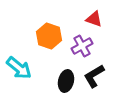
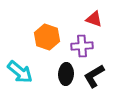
orange hexagon: moved 2 px left, 1 px down
purple cross: rotated 25 degrees clockwise
cyan arrow: moved 1 px right, 4 px down
black ellipse: moved 7 px up; rotated 10 degrees counterclockwise
